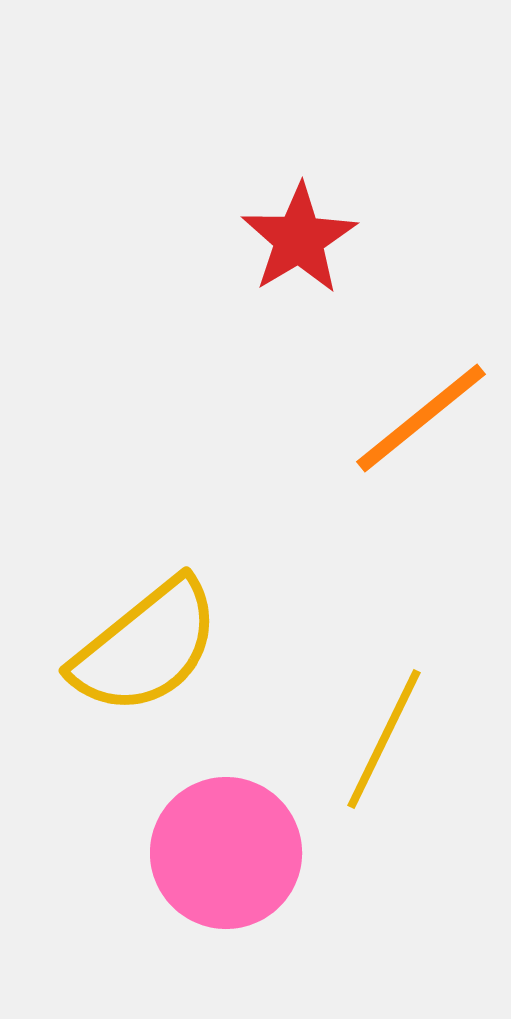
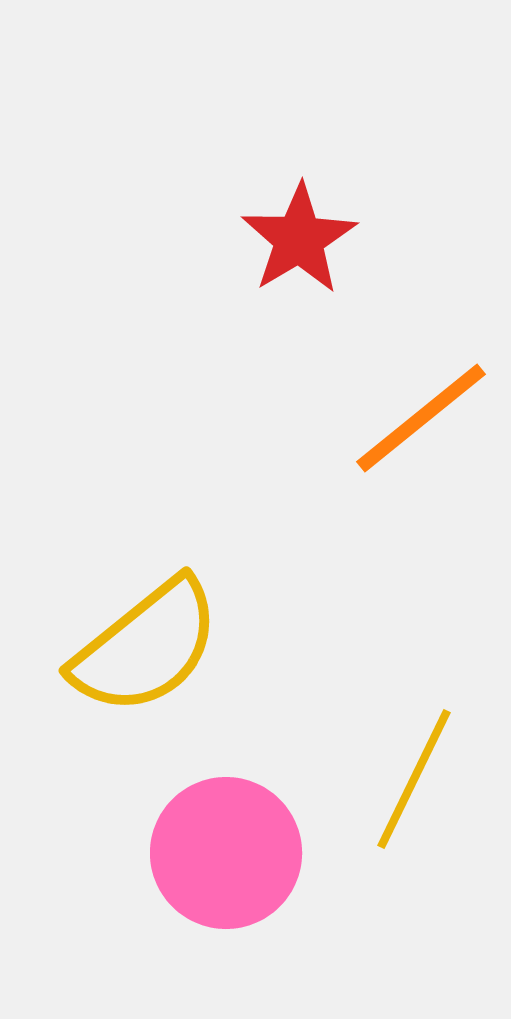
yellow line: moved 30 px right, 40 px down
